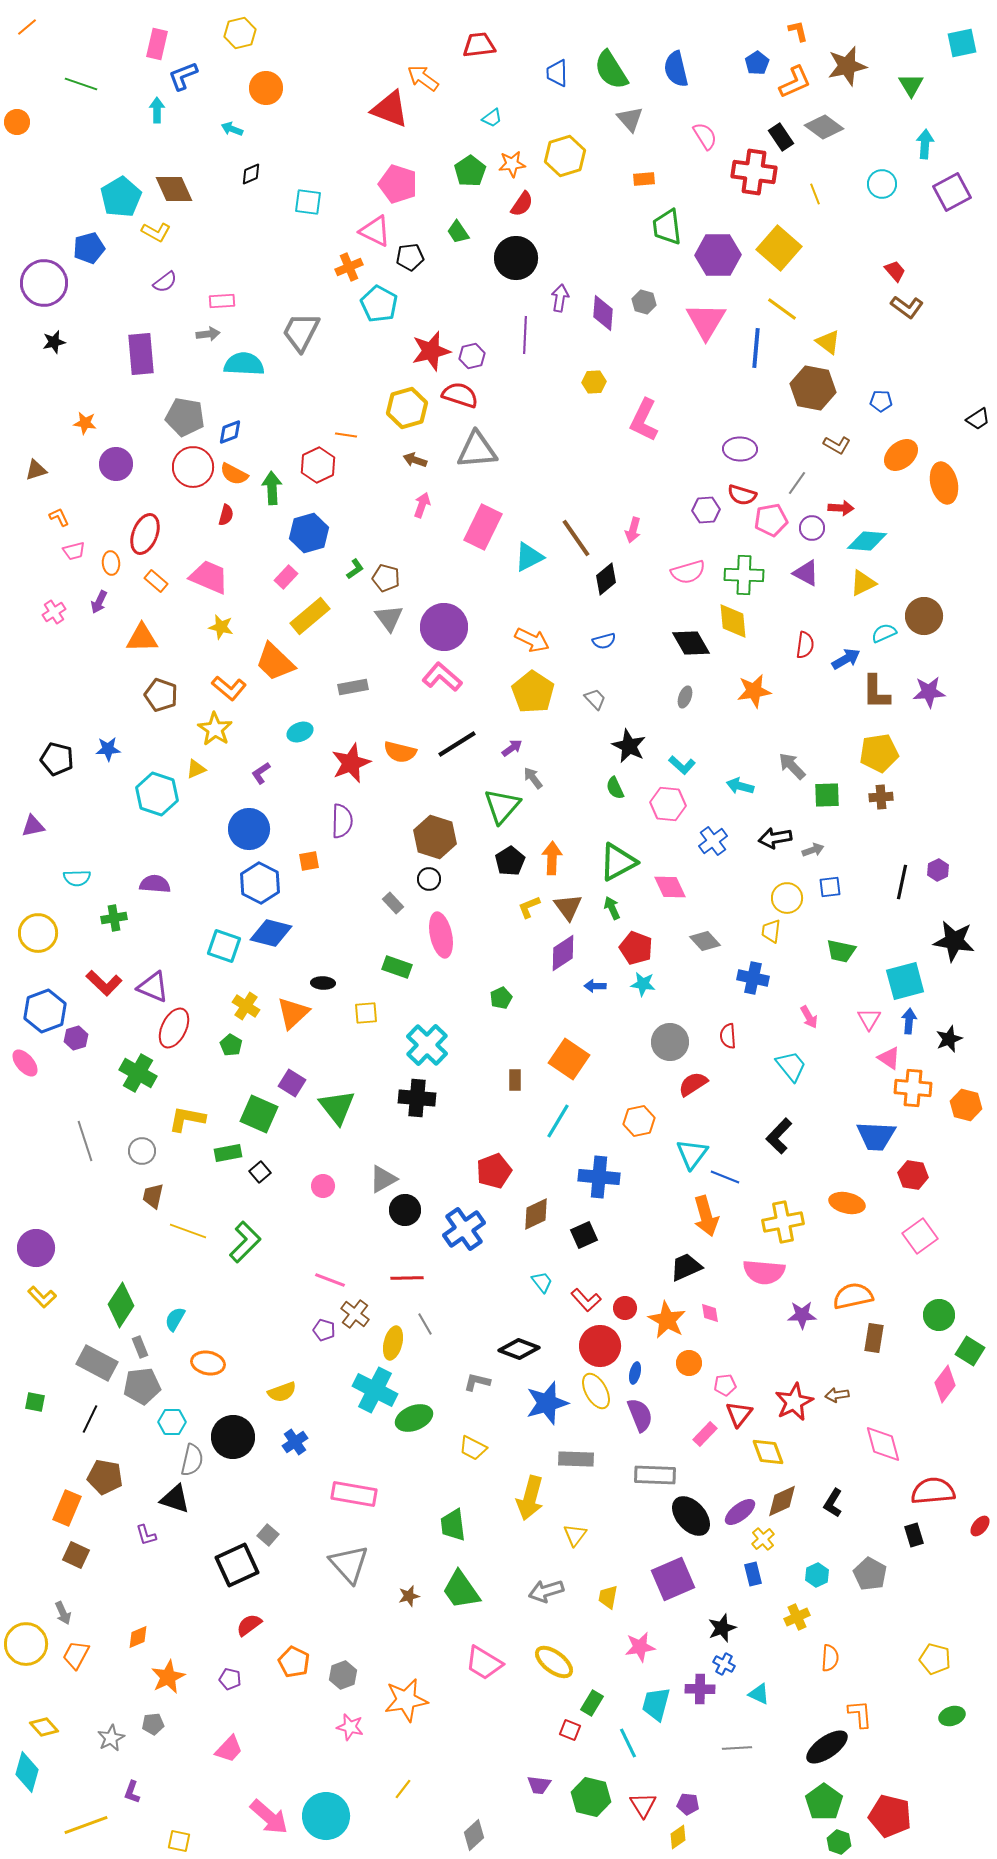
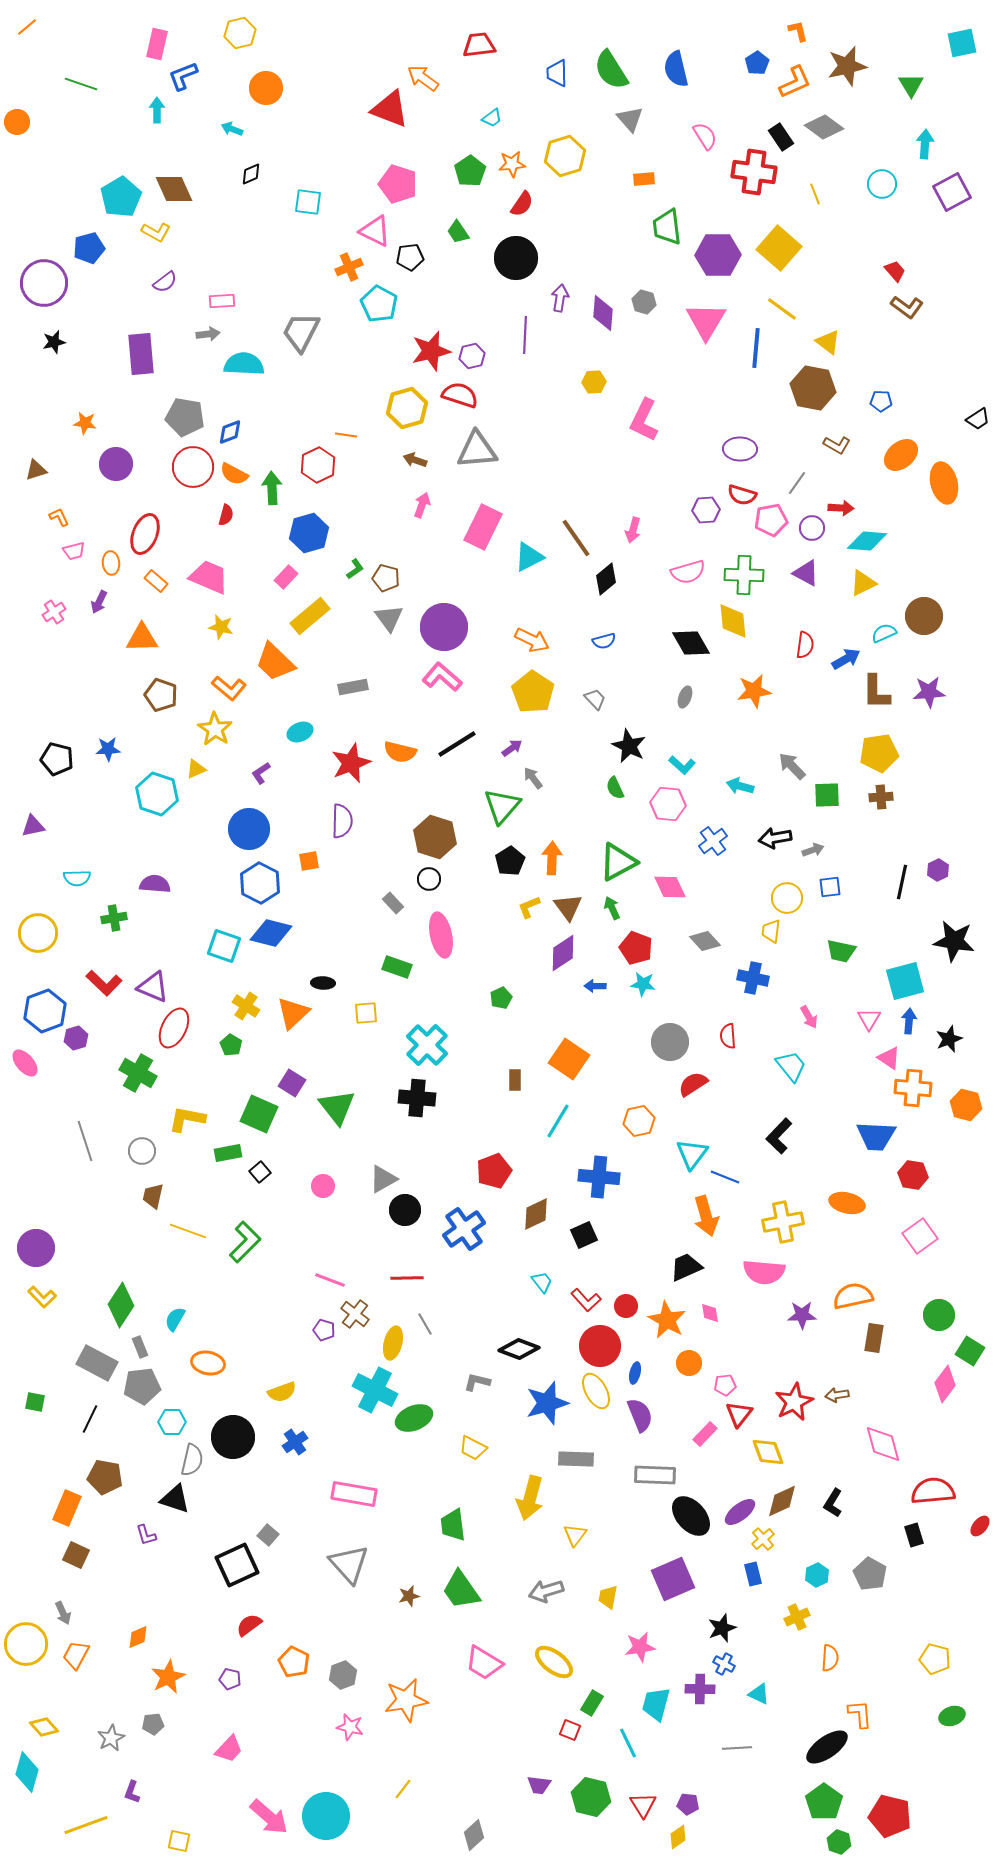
red circle at (625, 1308): moved 1 px right, 2 px up
